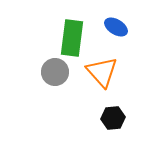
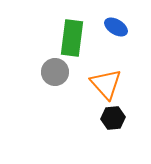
orange triangle: moved 4 px right, 12 px down
